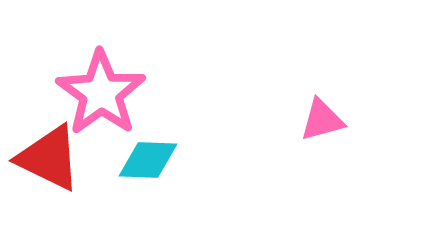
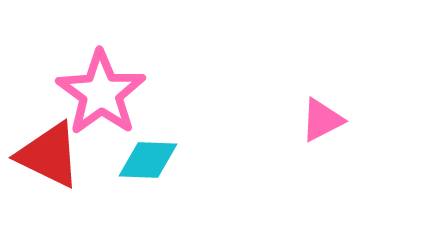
pink triangle: rotated 12 degrees counterclockwise
red triangle: moved 3 px up
